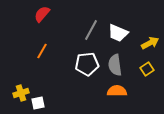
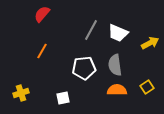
white pentagon: moved 3 px left, 4 px down
yellow square: moved 18 px down
orange semicircle: moved 1 px up
white square: moved 25 px right, 5 px up
